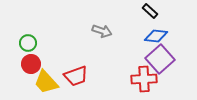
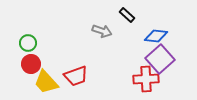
black rectangle: moved 23 px left, 4 px down
red cross: moved 2 px right
